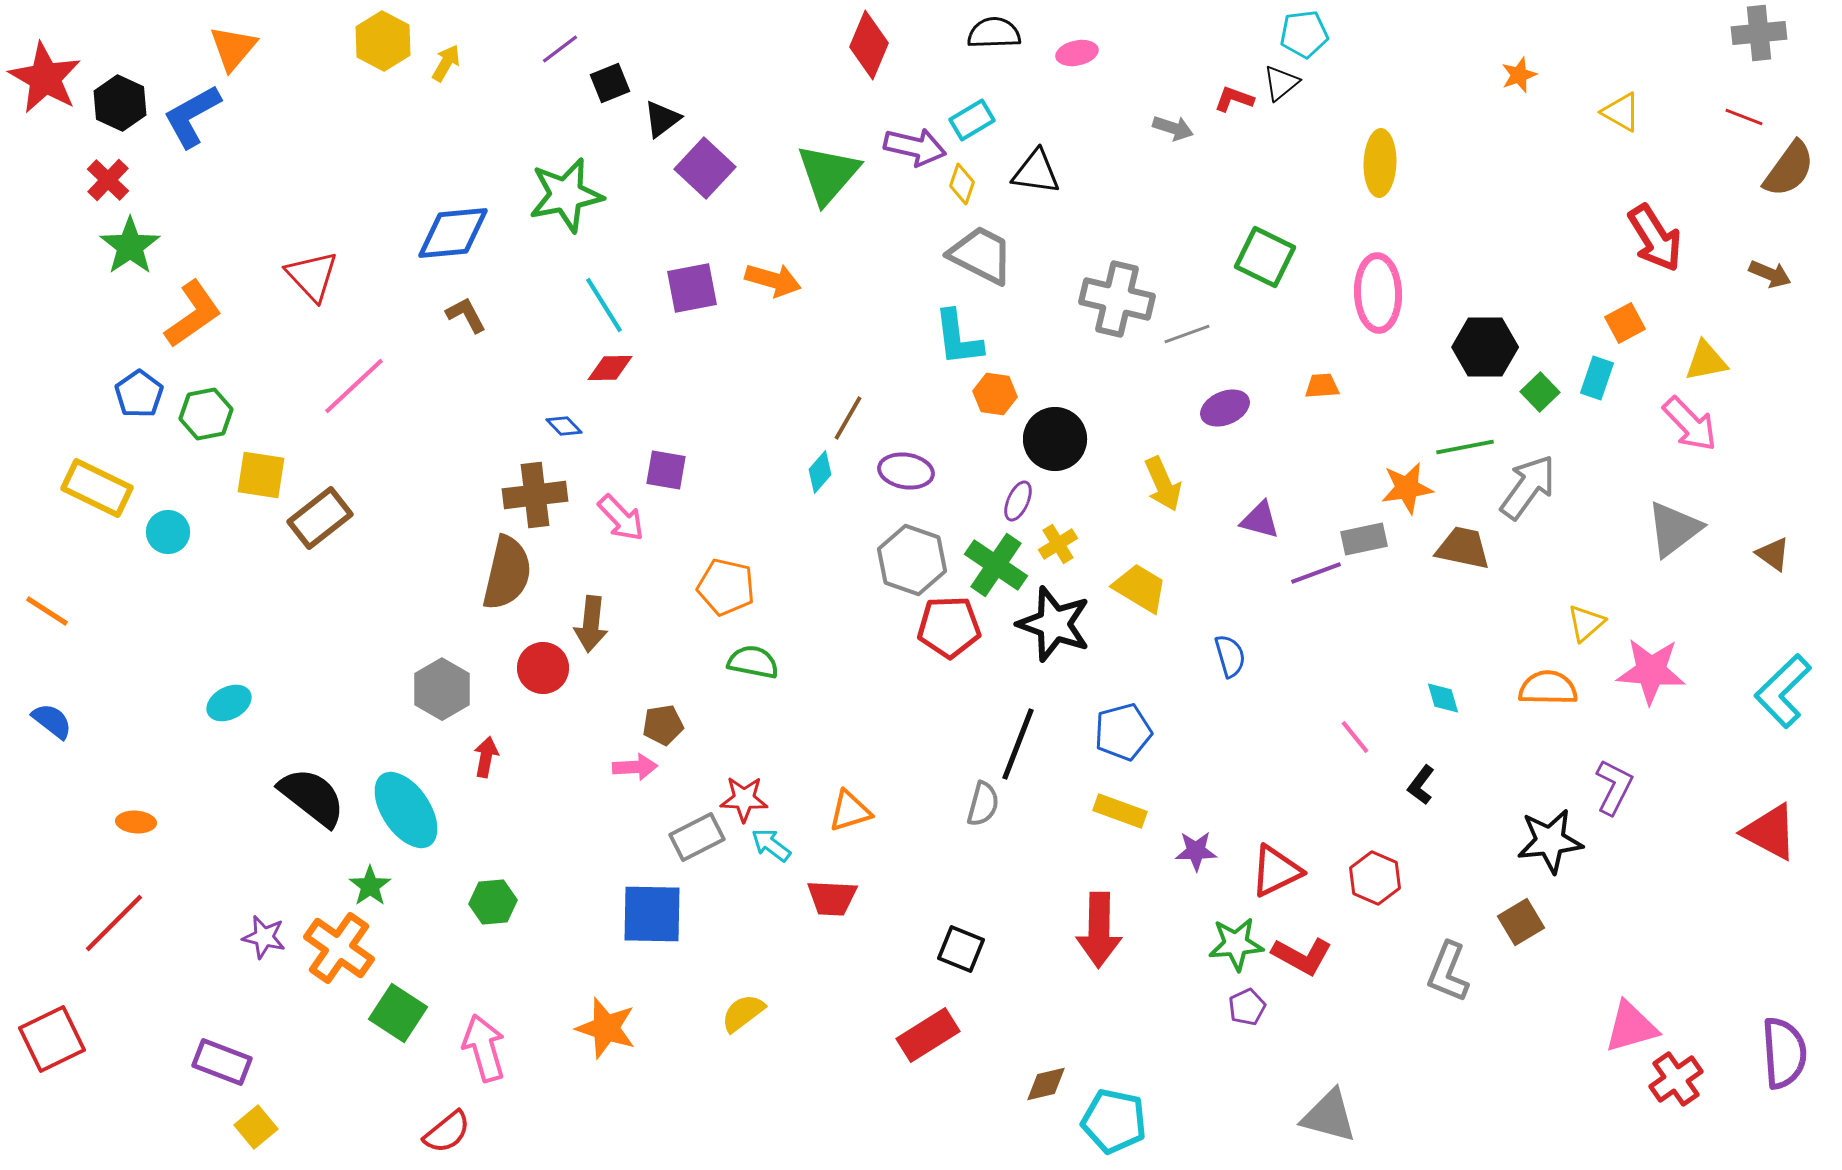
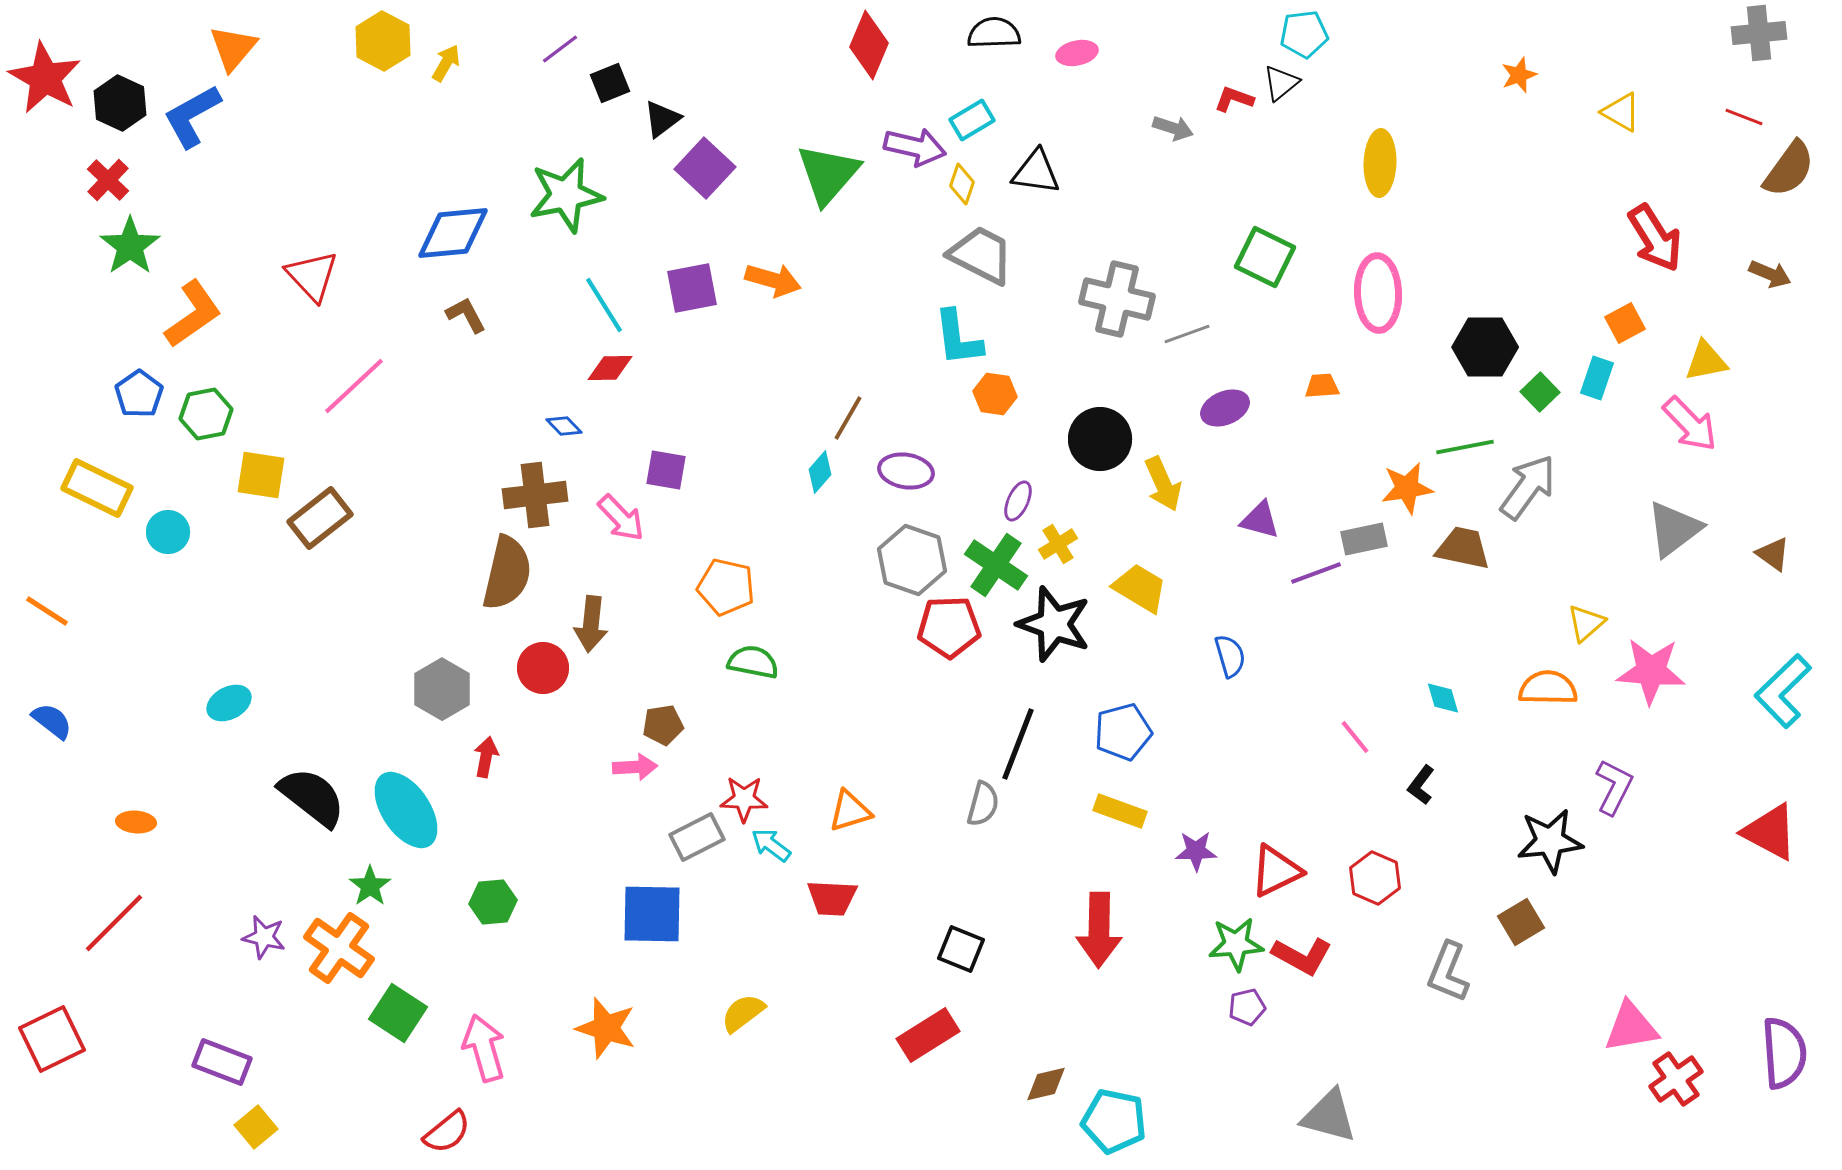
black circle at (1055, 439): moved 45 px right
purple pentagon at (1247, 1007): rotated 12 degrees clockwise
pink triangle at (1631, 1027): rotated 6 degrees clockwise
